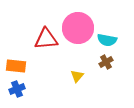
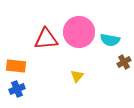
pink circle: moved 1 px right, 4 px down
cyan semicircle: moved 3 px right
brown cross: moved 18 px right
